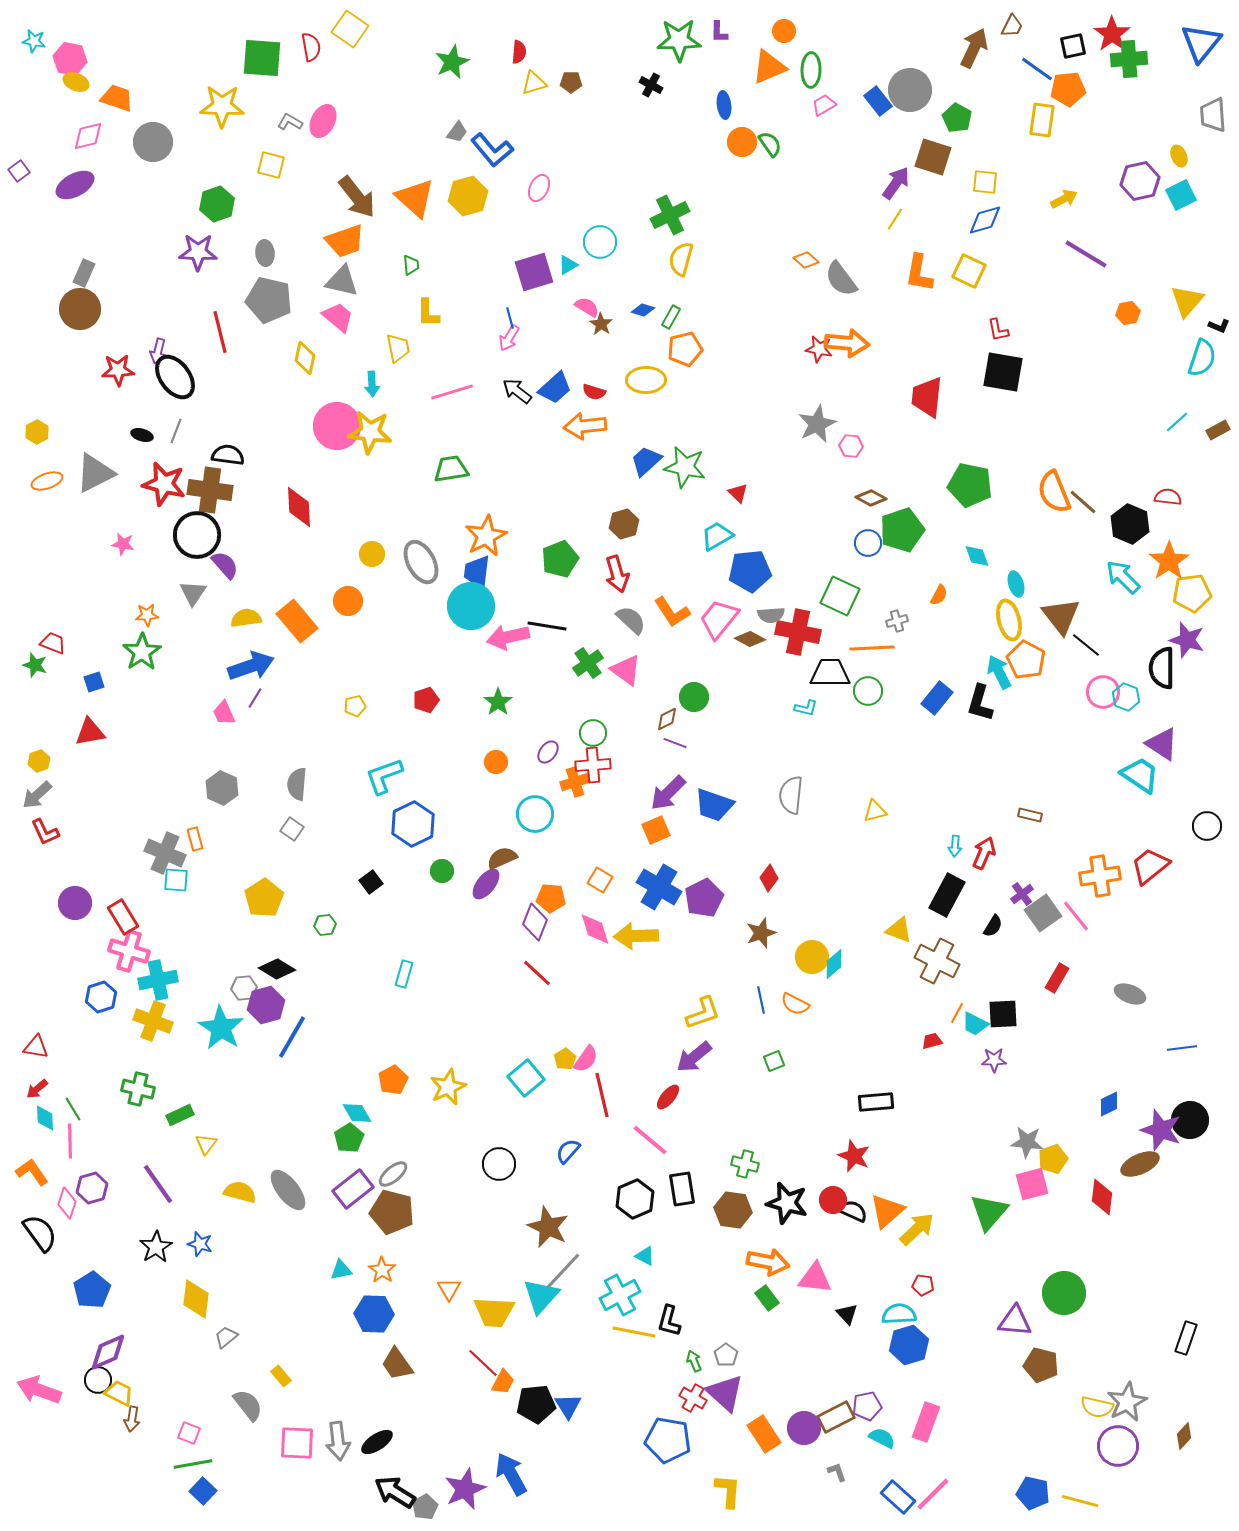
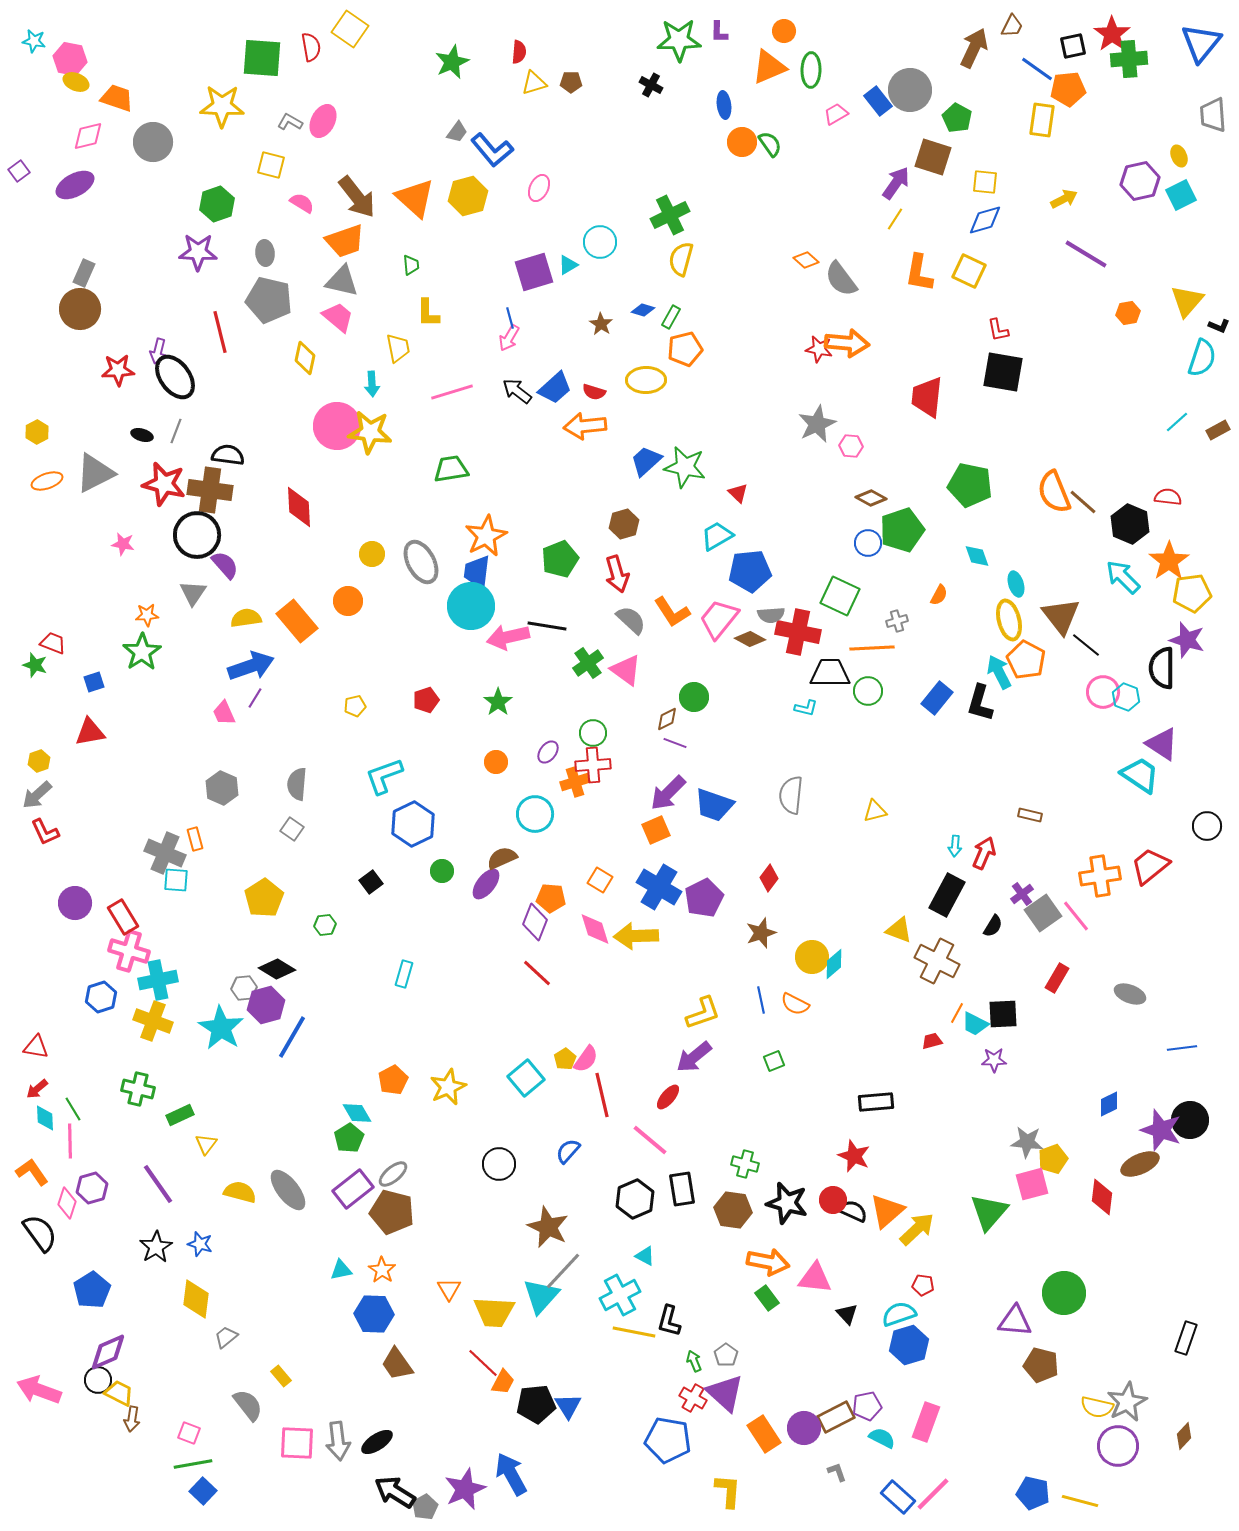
pink trapezoid at (824, 105): moved 12 px right, 9 px down
pink semicircle at (587, 307): moved 285 px left, 104 px up
cyan semicircle at (899, 1314): rotated 16 degrees counterclockwise
